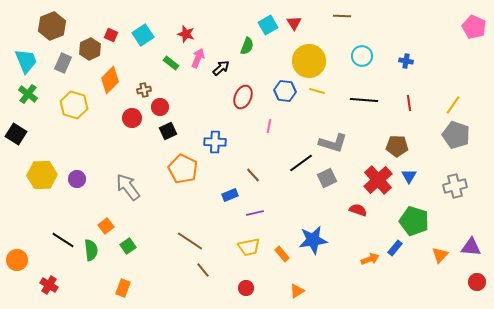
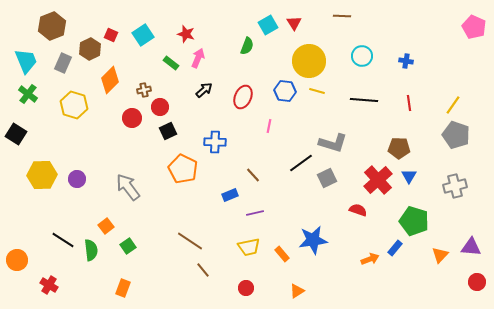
black arrow at (221, 68): moved 17 px left, 22 px down
brown pentagon at (397, 146): moved 2 px right, 2 px down
